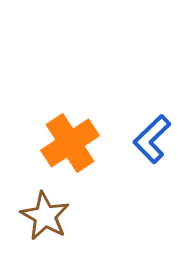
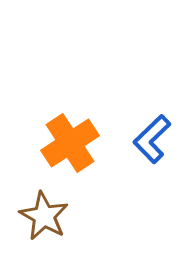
brown star: moved 1 px left
